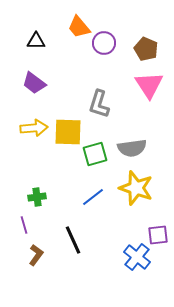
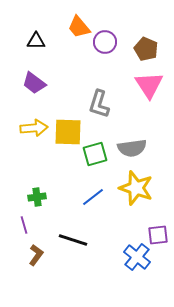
purple circle: moved 1 px right, 1 px up
black line: rotated 48 degrees counterclockwise
